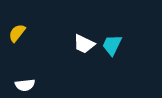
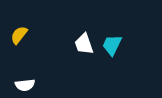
yellow semicircle: moved 2 px right, 2 px down
white trapezoid: rotated 45 degrees clockwise
